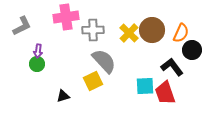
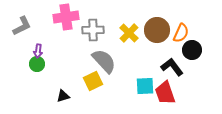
brown circle: moved 5 px right
